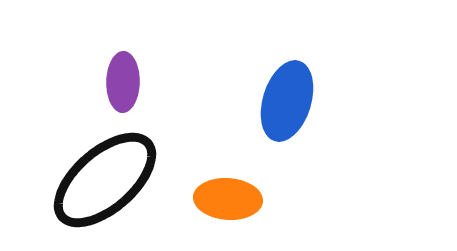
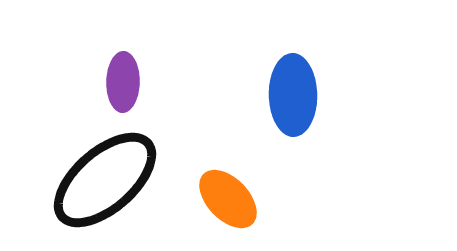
blue ellipse: moved 6 px right, 6 px up; rotated 18 degrees counterclockwise
orange ellipse: rotated 42 degrees clockwise
